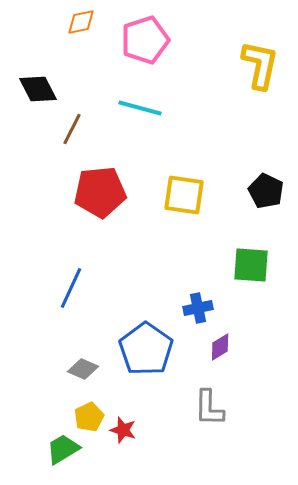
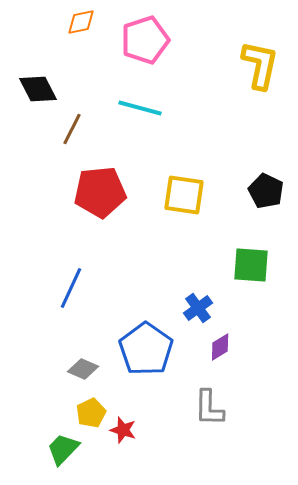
blue cross: rotated 24 degrees counterclockwise
yellow pentagon: moved 2 px right, 4 px up
green trapezoid: rotated 15 degrees counterclockwise
